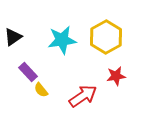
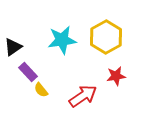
black triangle: moved 10 px down
